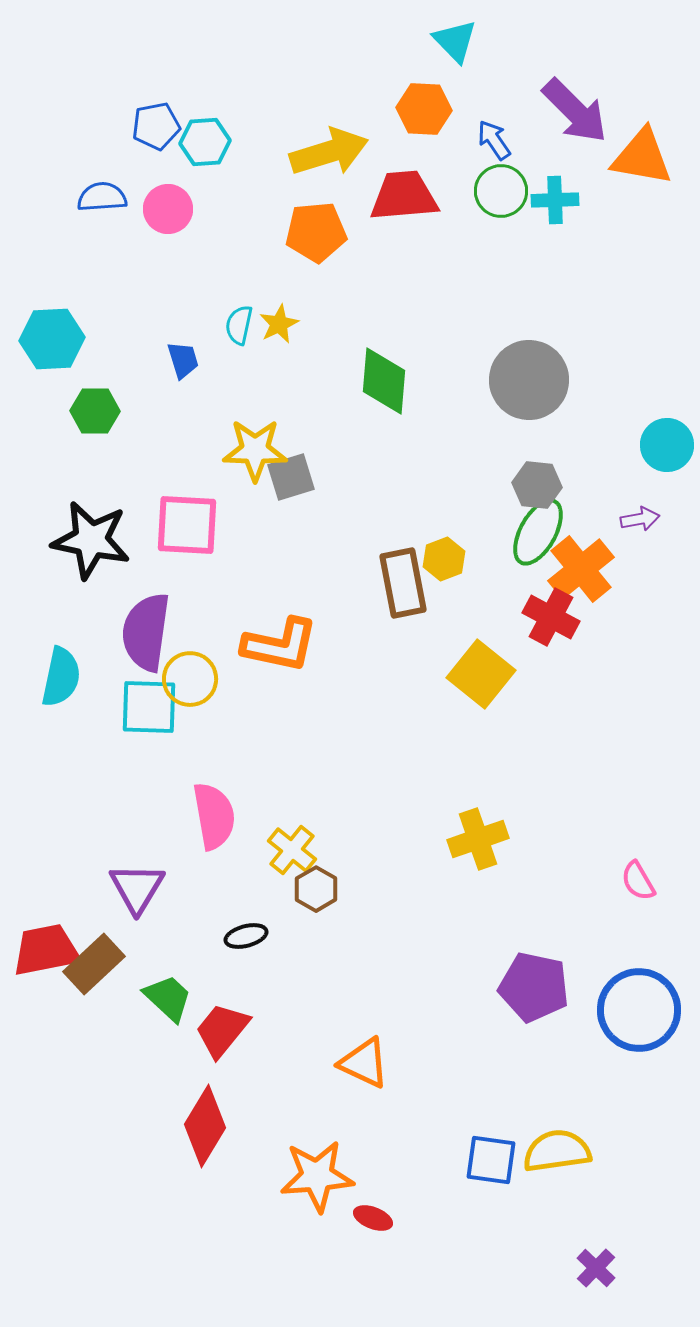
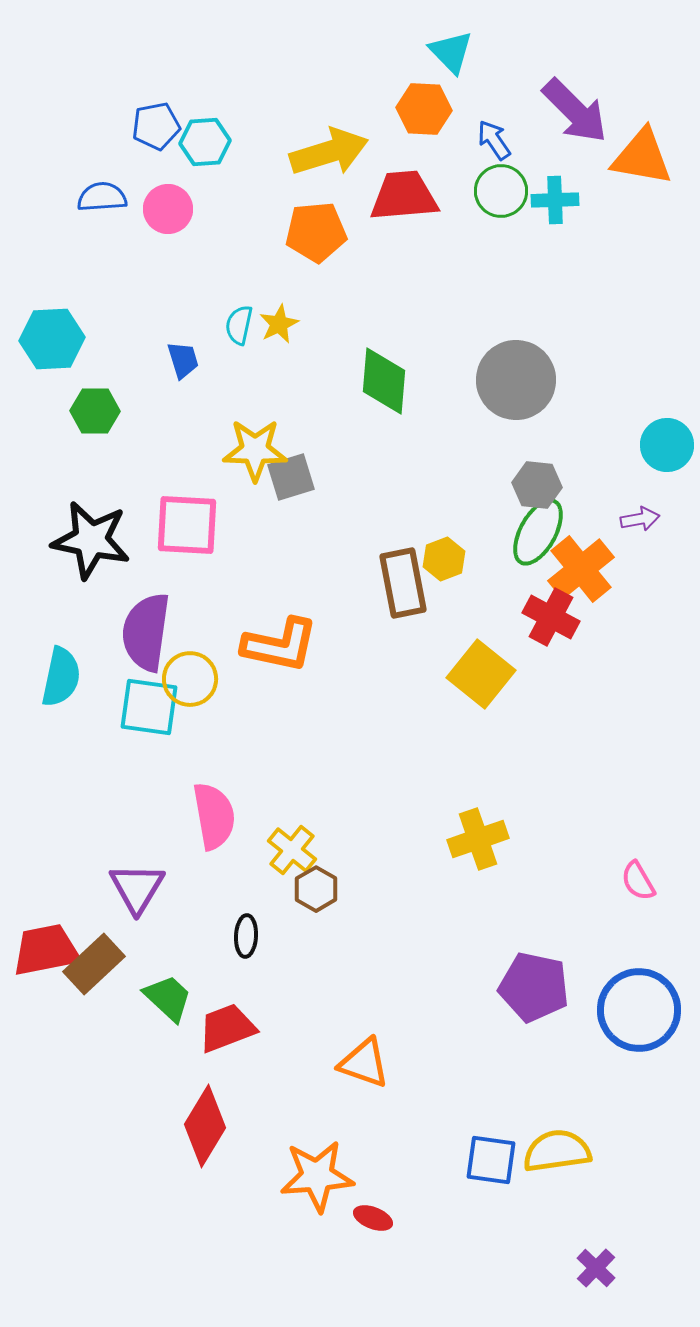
cyan triangle at (455, 41): moved 4 px left, 11 px down
gray circle at (529, 380): moved 13 px left
cyan square at (149, 707): rotated 6 degrees clockwise
black ellipse at (246, 936): rotated 72 degrees counterclockwise
red trapezoid at (222, 1030): moved 5 px right, 2 px up; rotated 30 degrees clockwise
orange triangle at (364, 1063): rotated 6 degrees counterclockwise
